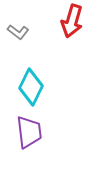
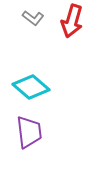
gray L-shape: moved 15 px right, 14 px up
cyan diamond: rotated 75 degrees counterclockwise
